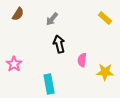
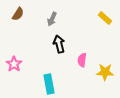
gray arrow: rotated 16 degrees counterclockwise
